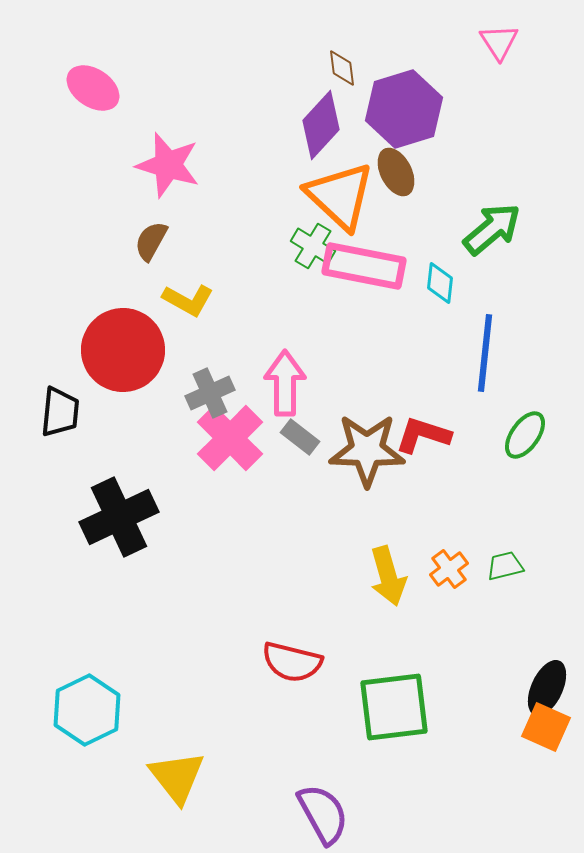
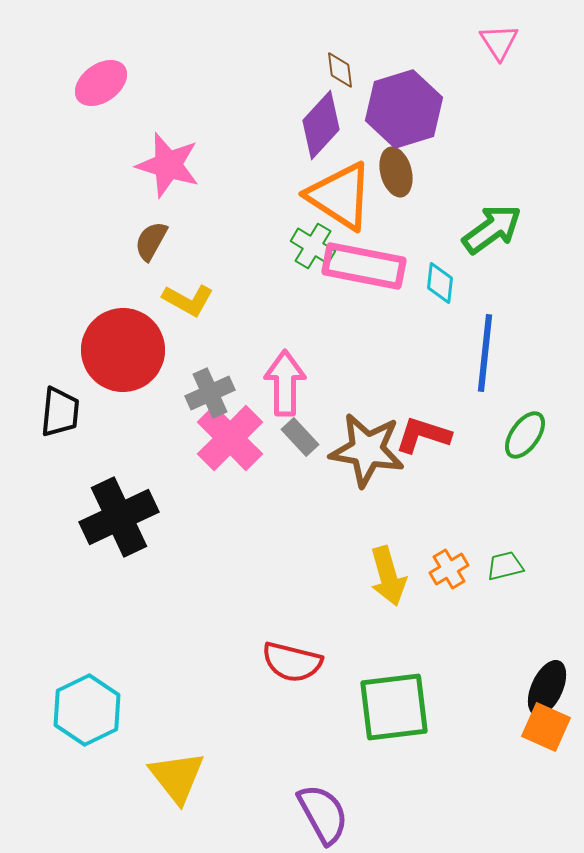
brown diamond: moved 2 px left, 2 px down
pink ellipse: moved 8 px right, 5 px up; rotated 70 degrees counterclockwise
brown ellipse: rotated 12 degrees clockwise
orange triangle: rotated 10 degrees counterclockwise
green arrow: rotated 4 degrees clockwise
gray rectangle: rotated 9 degrees clockwise
brown star: rotated 8 degrees clockwise
orange cross: rotated 6 degrees clockwise
